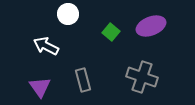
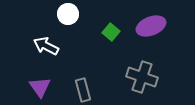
gray rectangle: moved 10 px down
